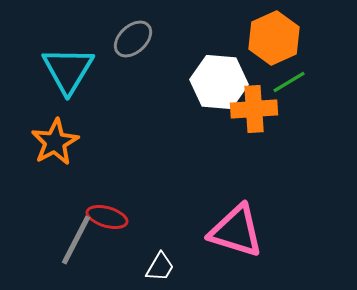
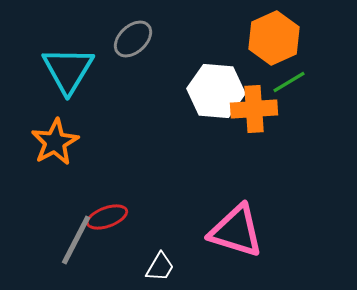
white hexagon: moved 3 px left, 9 px down
red ellipse: rotated 36 degrees counterclockwise
